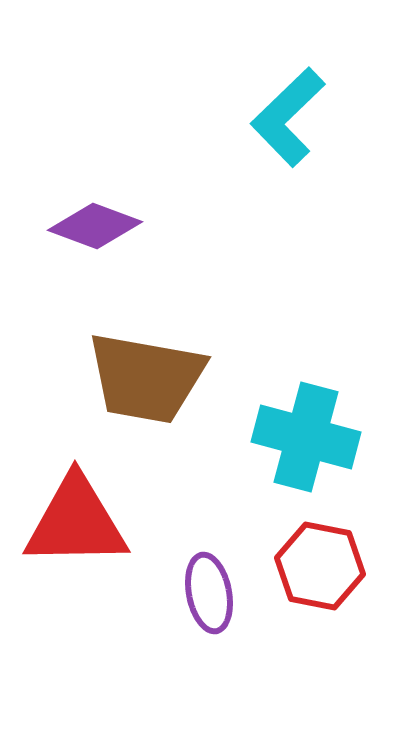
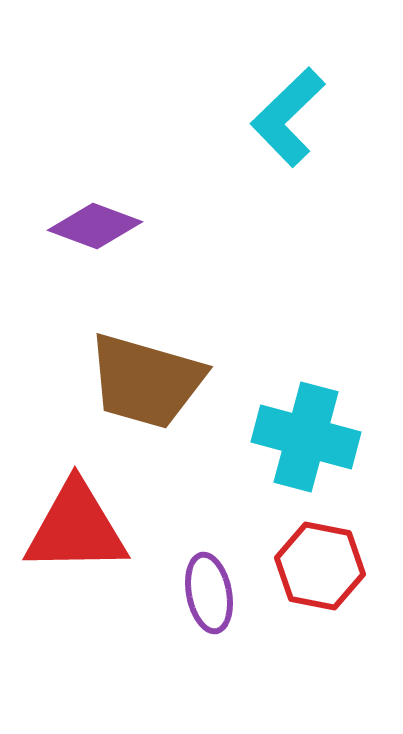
brown trapezoid: moved 3 px down; rotated 6 degrees clockwise
red triangle: moved 6 px down
